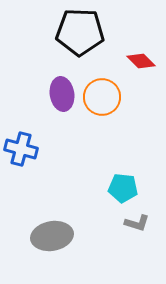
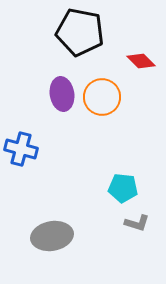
black pentagon: rotated 9 degrees clockwise
